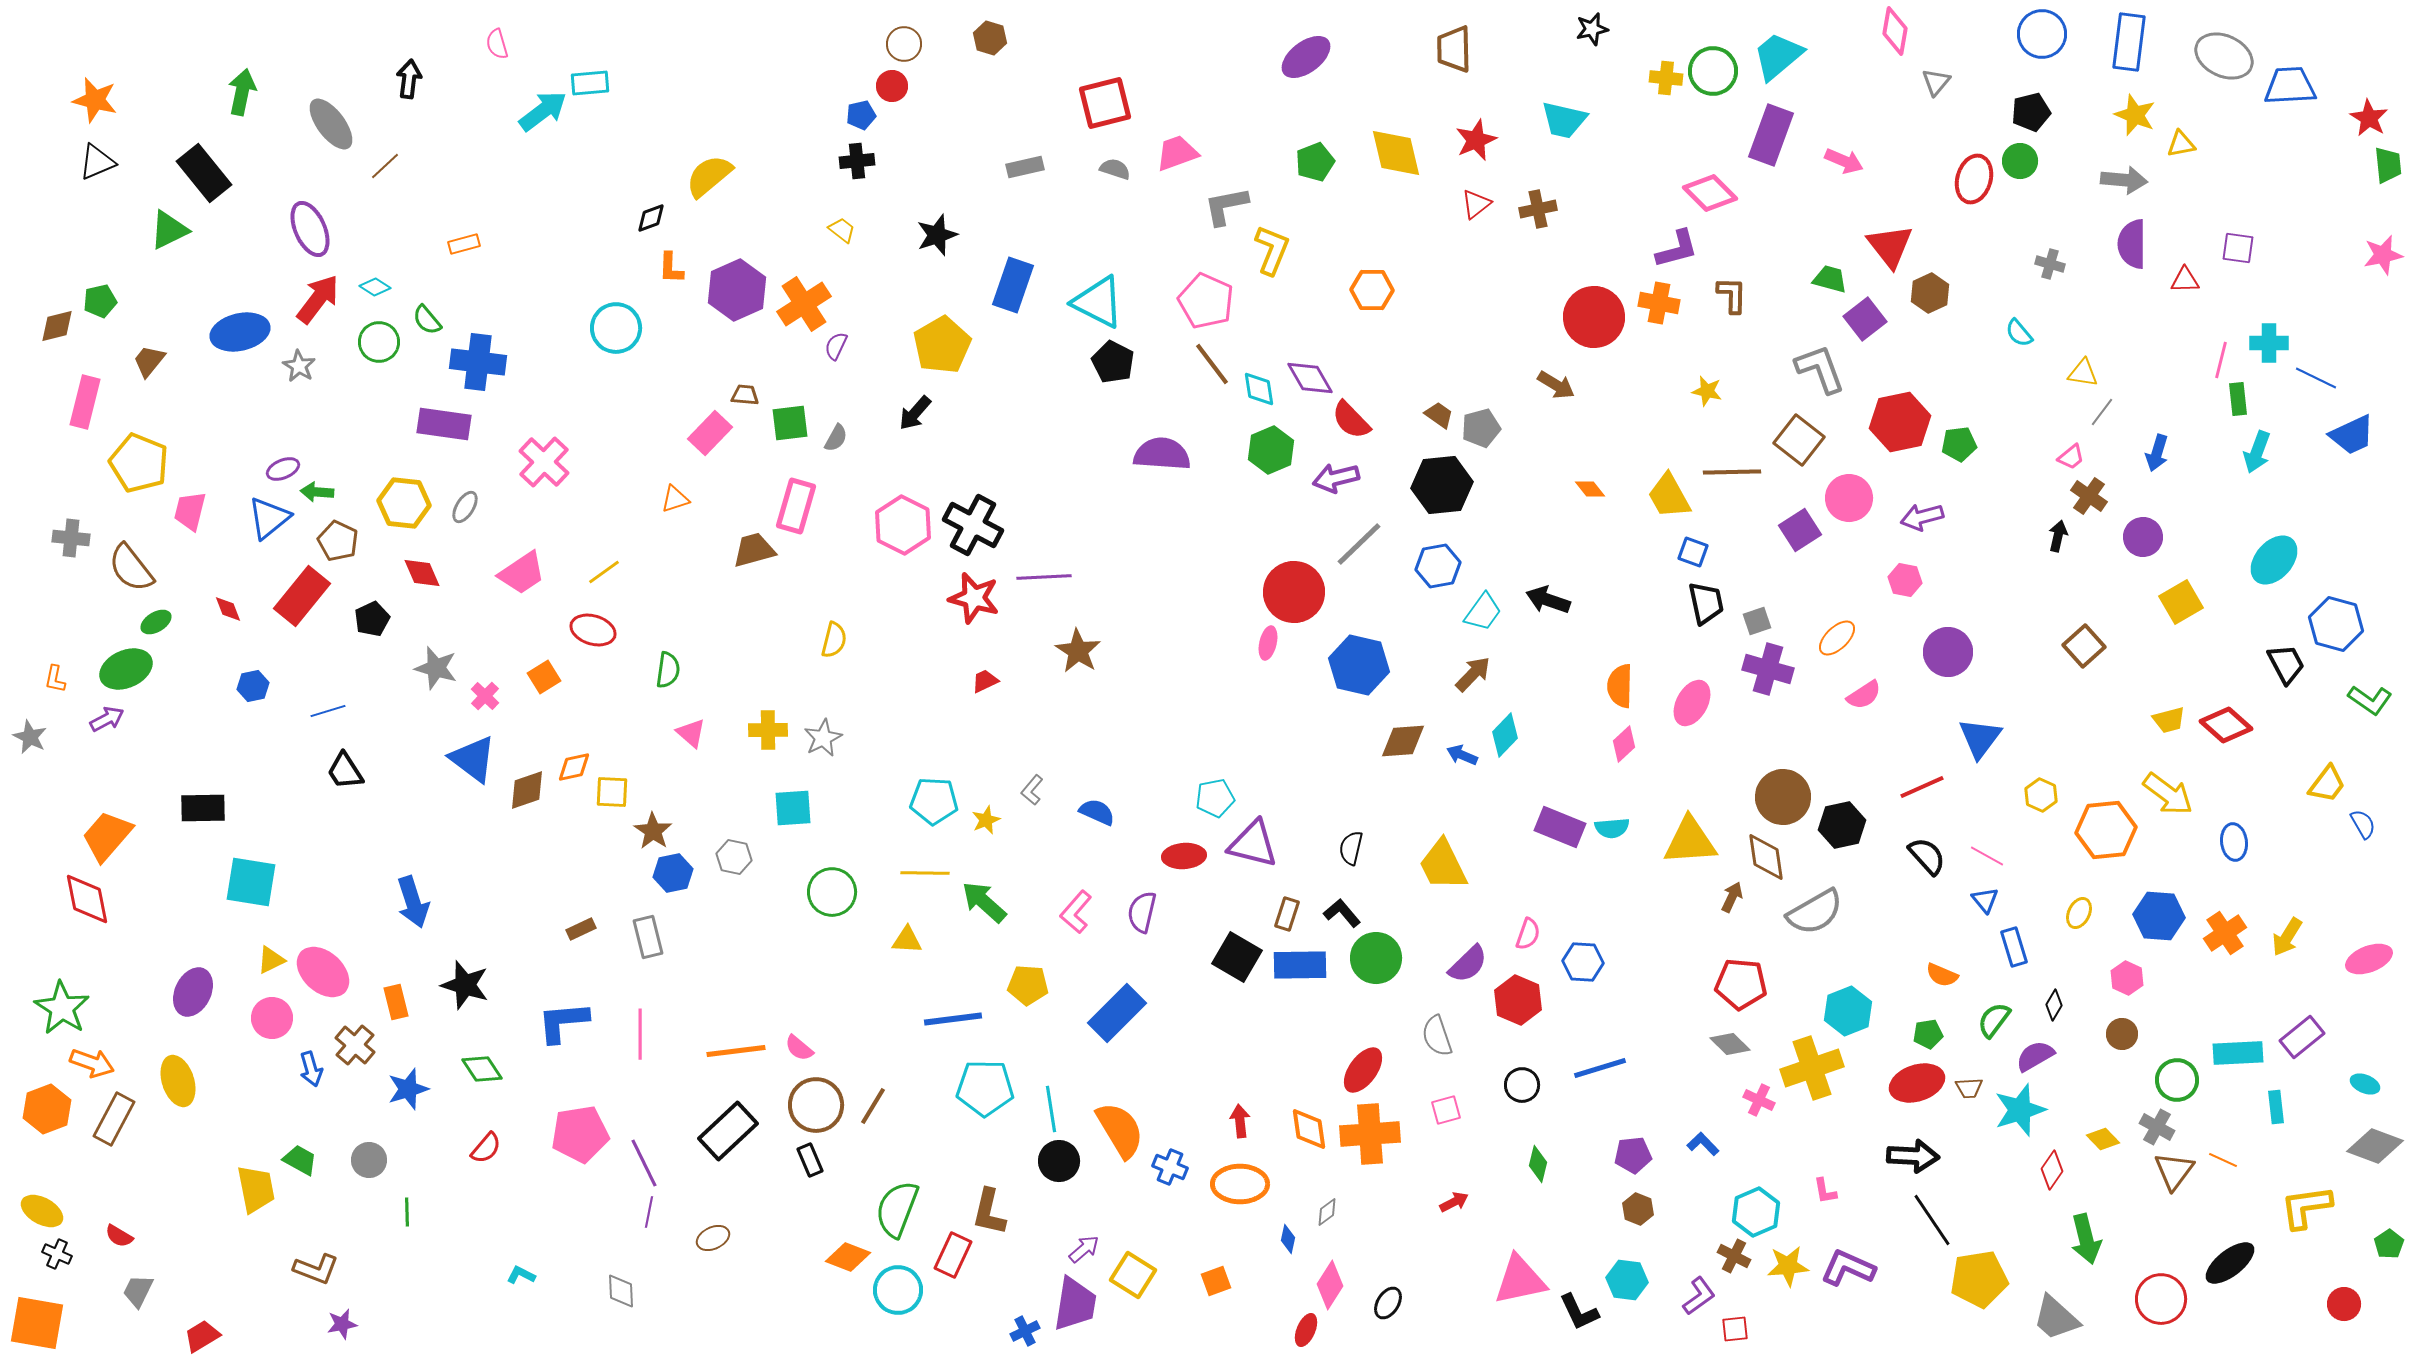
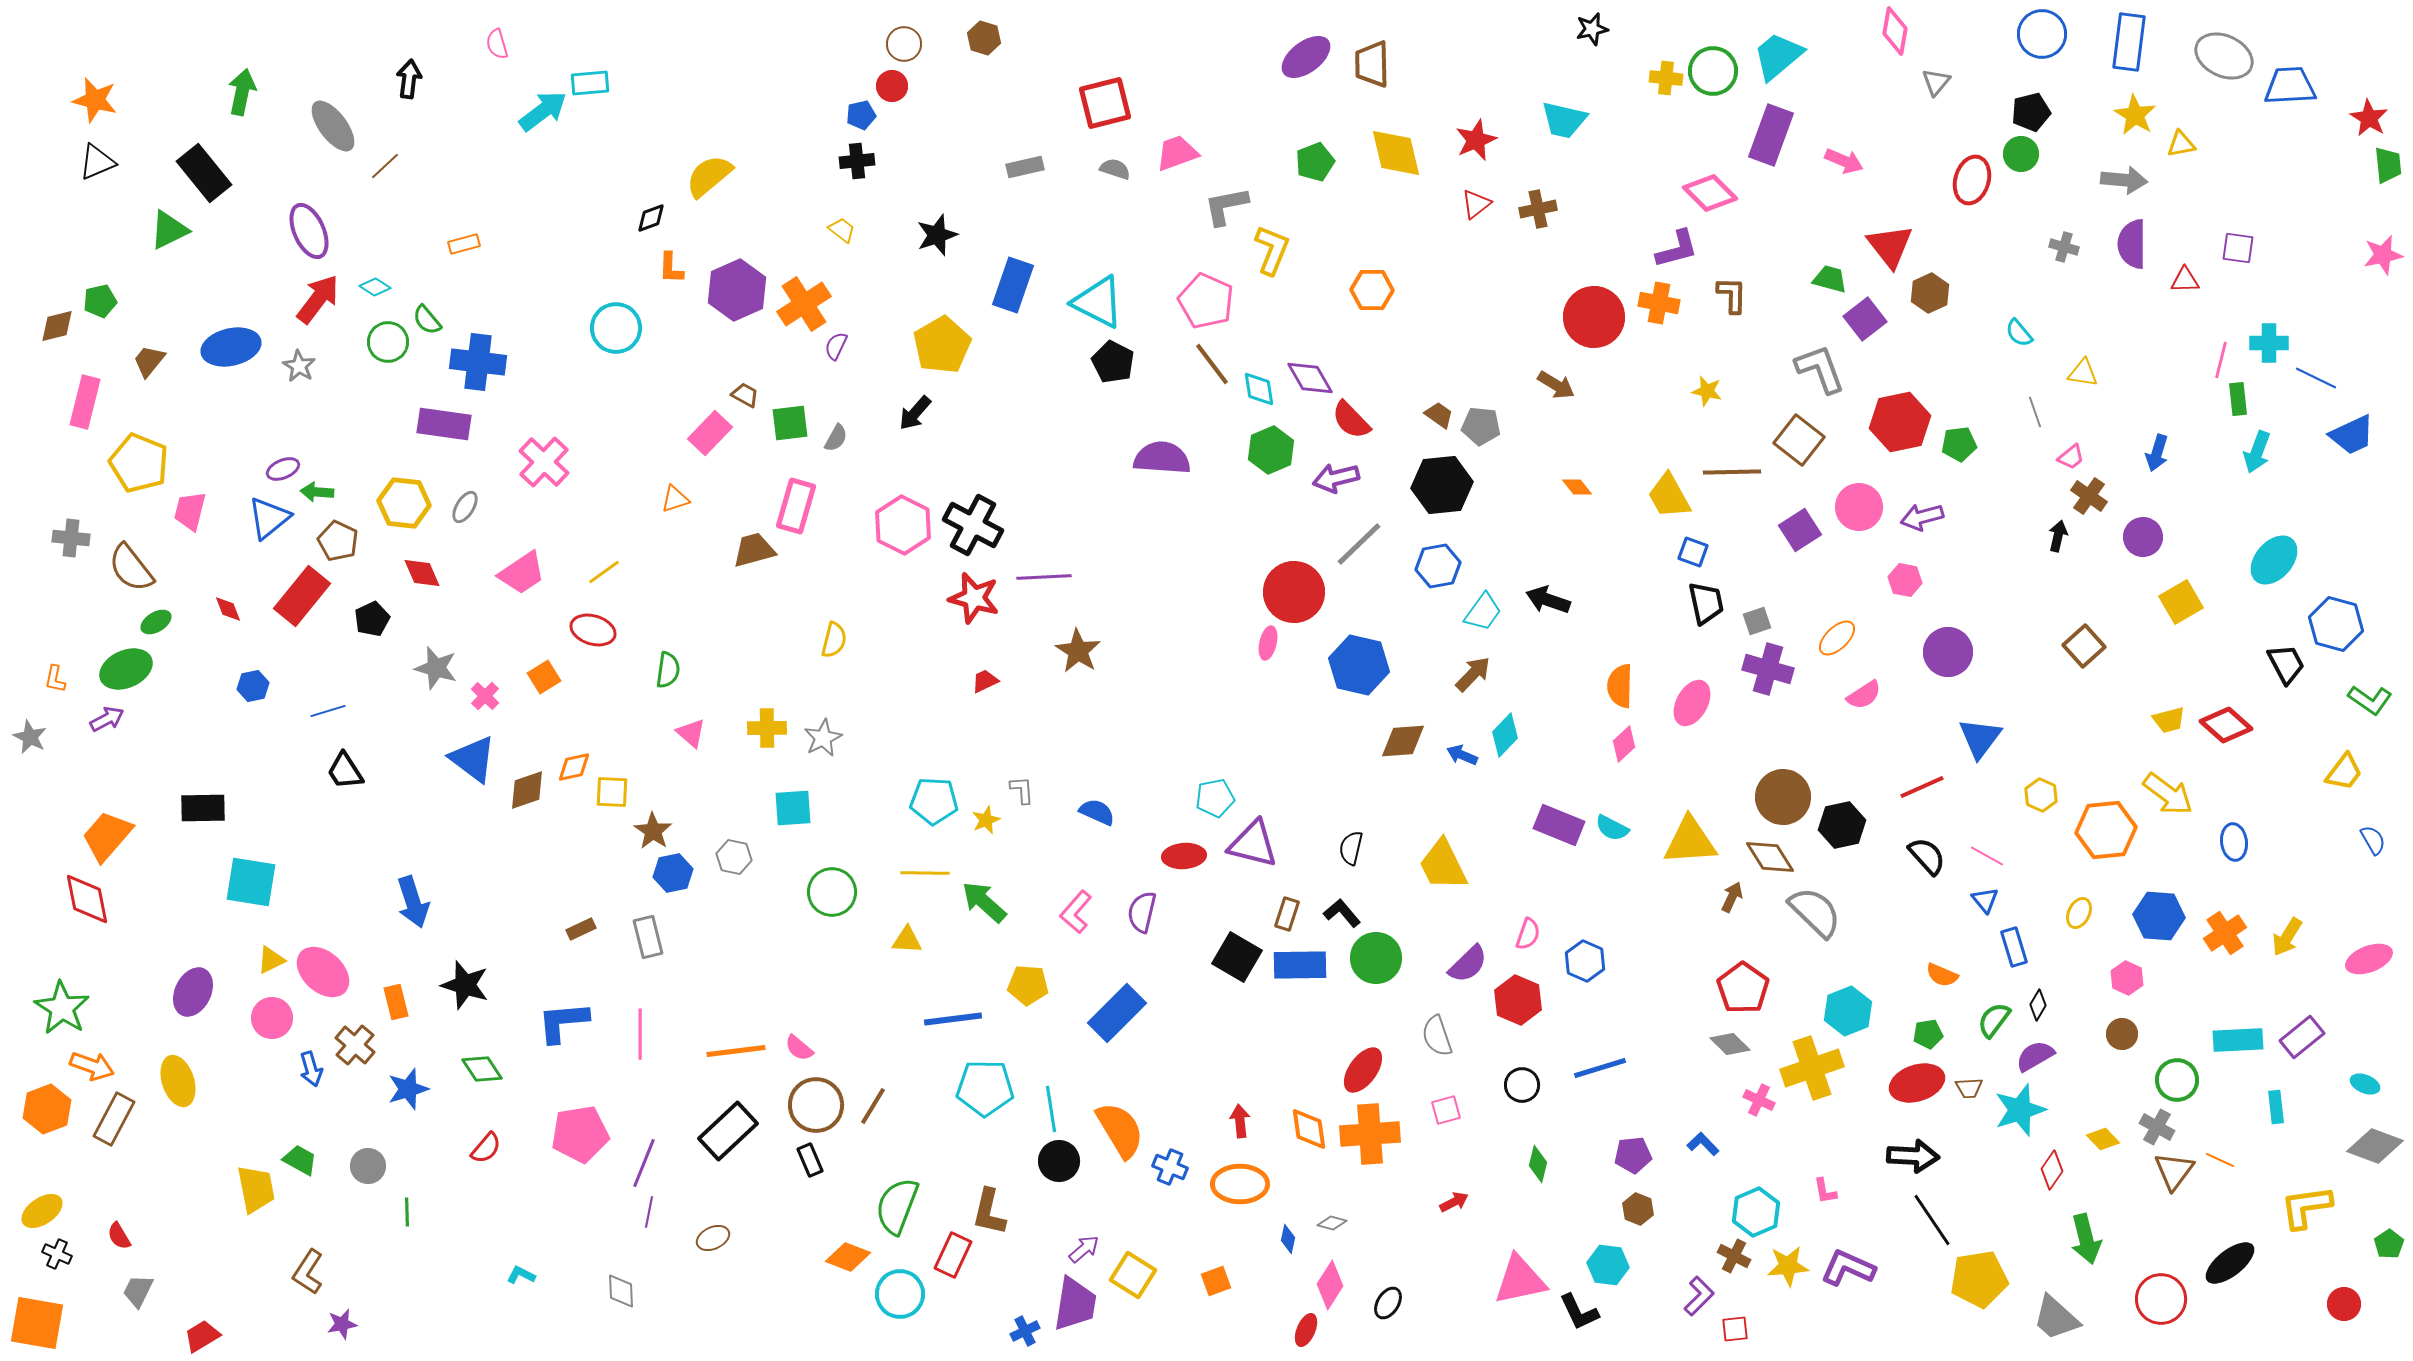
brown hexagon at (990, 38): moved 6 px left
brown trapezoid at (1454, 49): moved 82 px left, 15 px down
yellow star at (2135, 115): rotated 9 degrees clockwise
gray ellipse at (331, 124): moved 2 px right, 2 px down
green circle at (2020, 161): moved 1 px right, 7 px up
red ellipse at (1974, 179): moved 2 px left, 1 px down
purple ellipse at (310, 229): moved 1 px left, 2 px down
gray cross at (2050, 264): moved 14 px right, 17 px up
blue ellipse at (240, 332): moved 9 px left, 15 px down
green circle at (379, 342): moved 9 px right
brown trapezoid at (745, 395): rotated 24 degrees clockwise
gray line at (2102, 412): moved 67 px left; rotated 56 degrees counterclockwise
gray pentagon at (1481, 428): moved 2 px up; rotated 21 degrees clockwise
purple semicircle at (1162, 454): moved 4 px down
orange diamond at (1590, 489): moved 13 px left, 2 px up
pink circle at (1849, 498): moved 10 px right, 9 px down
yellow cross at (768, 730): moved 1 px left, 2 px up
yellow trapezoid at (2327, 784): moved 17 px right, 12 px up
gray L-shape at (1032, 790): moved 10 px left; rotated 136 degrees clockwise
blue semicircle at (2363, 824): moved 10 px right, 16 px down
purple rectangle at (1560, 827): moved 1 px left, 2 px up
cyan semicircle at (1612, 828): rotated 32 degrees clockwise
brown diamond at (1766, 857): moved 4 px right; rotated 24 degrees counterclockwise
gray semicircle at (1815, 912): rotated 106 degrees counterclockwise
blue hexagon at (1583, 962): moved 2 px right, 1 px up; rotated 21 degrees clockwise
red pentagon at (1741, 984): moved 2 px right, 4 px down; rotated 30 degrees clockwise
black diamond at (2054, 1005): moved 16 px left
cyan rectangle at (2238, 1053): moved 13 px up
orange arrow at (92, 1063): moved 3 px down
gray circle at (369, 1160): moved 1 px left, 6 px down
orange line at (2223, 1160): moved 3 px left
purple line at (644, 1163): rotated 48 degrees clockwise
green semicircle at (897, 1209): moved 3 px up
yellow ellipse at (42, 1211): rotated 63 degrees counterclockwise
gray diamond at (1327, 1212): moved 5 px right, 11 px down; rotated 52 degrees clockwise
red semicircle at (119, 1236): rotated 28 degrees clockwise
brown L-shape at (316, 1269): moved 8 px left, 3 px down; rotated 102 degrees clockwise
cyan hexagon at (1627, 1280): moved 19 px left, 15 px up
cyan circle at (898, 1290): moved 2 px right, 4 px down
purple L-shape at (1699, 1296): rotated 9 degrees counterclockwise
